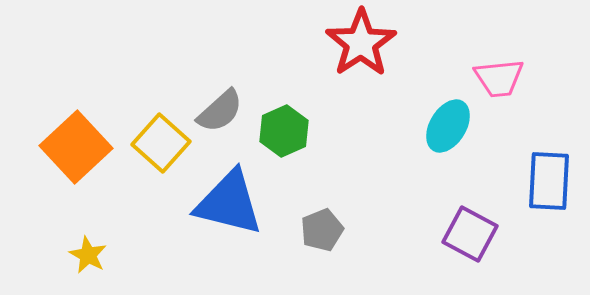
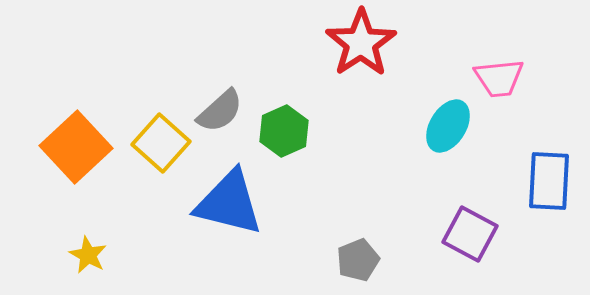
gray pentagon: moved 36 px right, 30 px down
